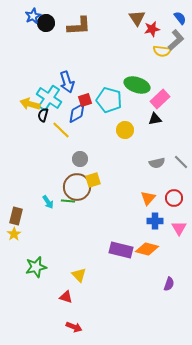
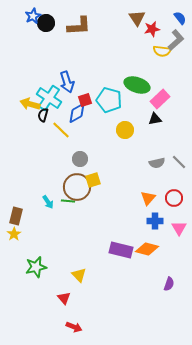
gray line: moved 2 px left
red triangle: moved 2 px left, 1 px down; rotated 32 degrees clockwise
